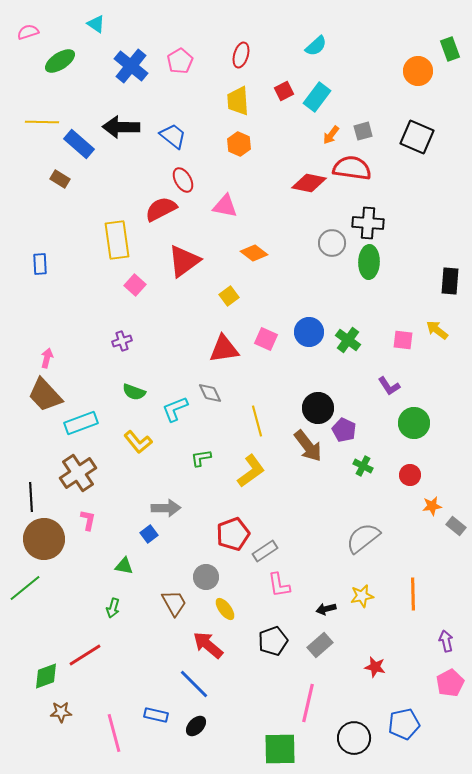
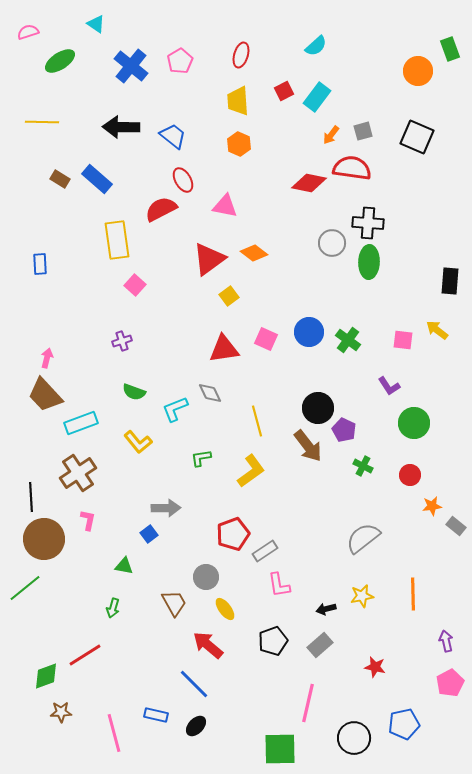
blue rectangle at (79, 144): moved 18 px right, 35 px down
red triangle at (184, 261): moved 25 px right, 2 px up
